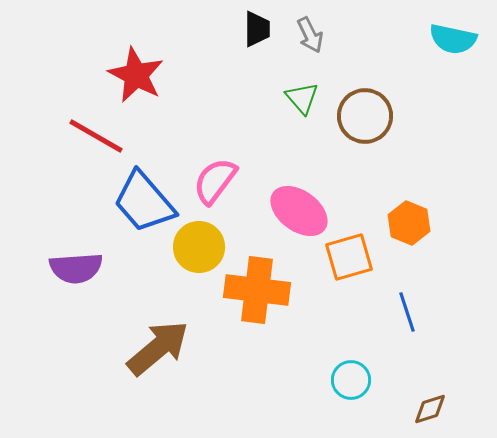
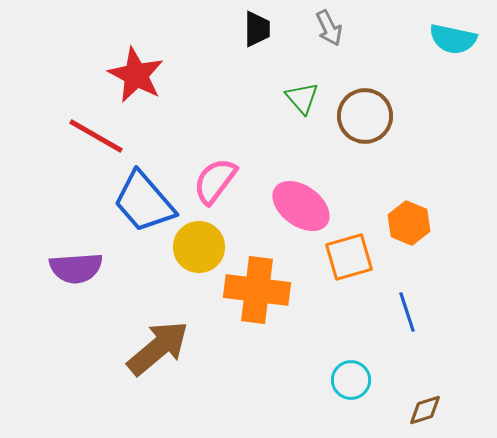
gray arrow: moved 19 px right, 7 px up
pink ellipse: moved 2 px right, 5 px up
brown diamond: moved 5 px left, 1 px down
